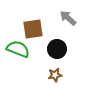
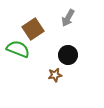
gray arrow: rotated 102 degrees counterclockwise
brown square: rotated 25 degrees counterclockwise
black circle: moved 11 px right, 6 px down
